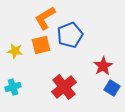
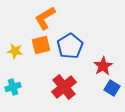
blue pentagon: moved 11 px down; rotated 10 degrees counterclockwise
